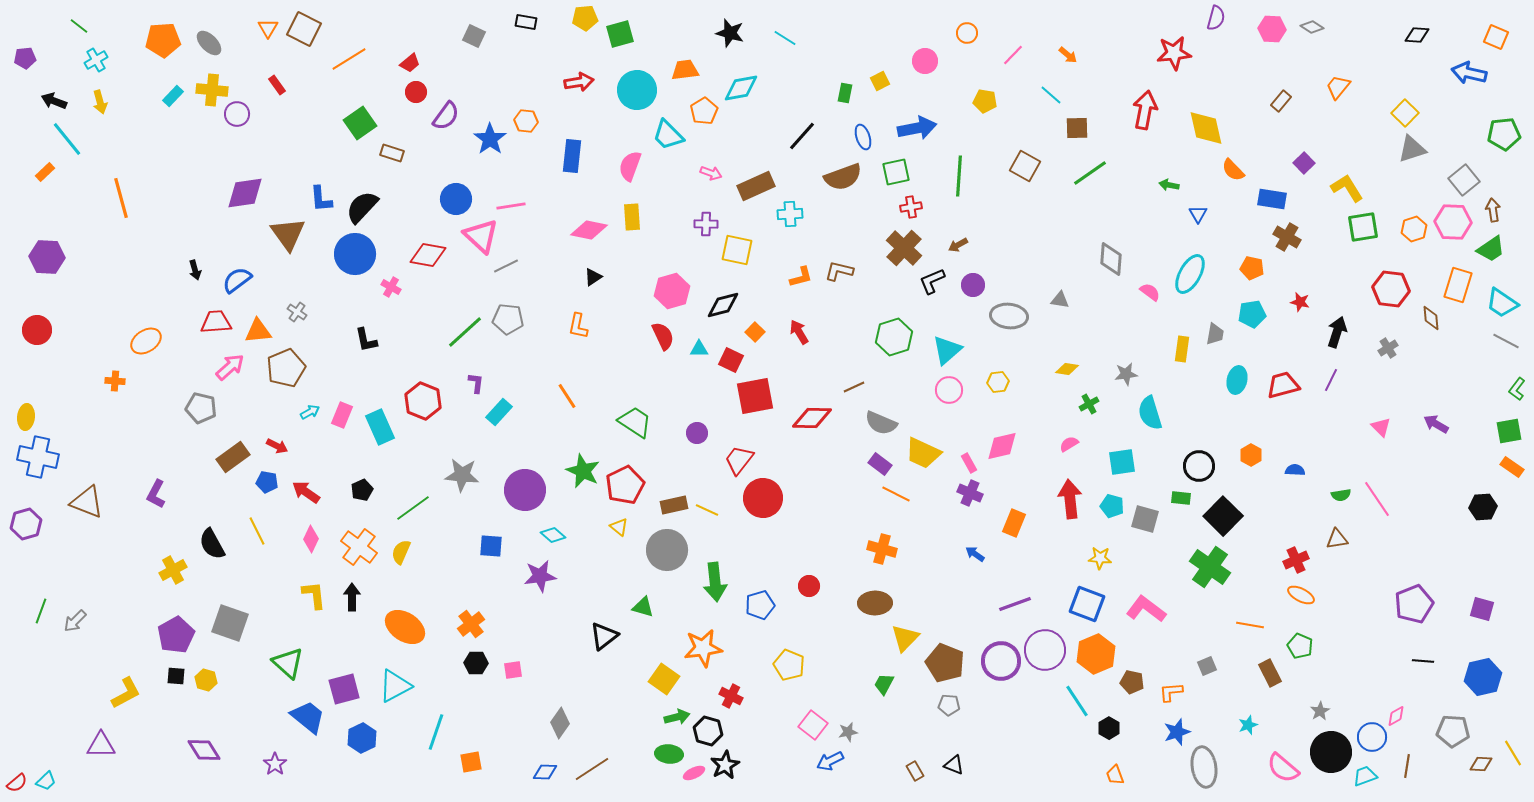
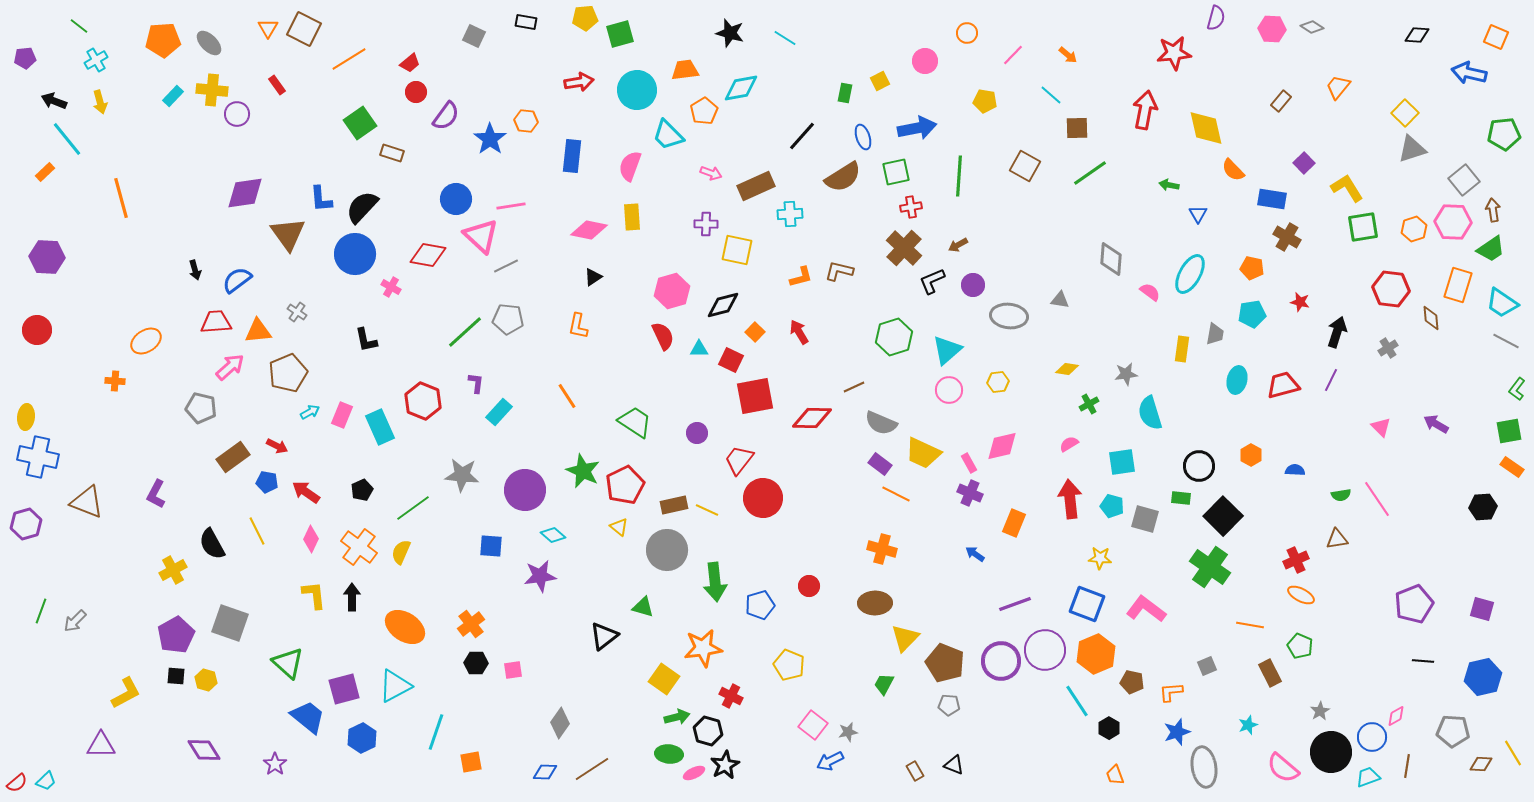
brown semicircle at (843, 177): rotated 12 degrees counterclockwise
brown pentagon at (286, 368): moved 2 px right, 5 px down
cyan trapezoid at (1365, 776): moved 3 px right, 1 px down
